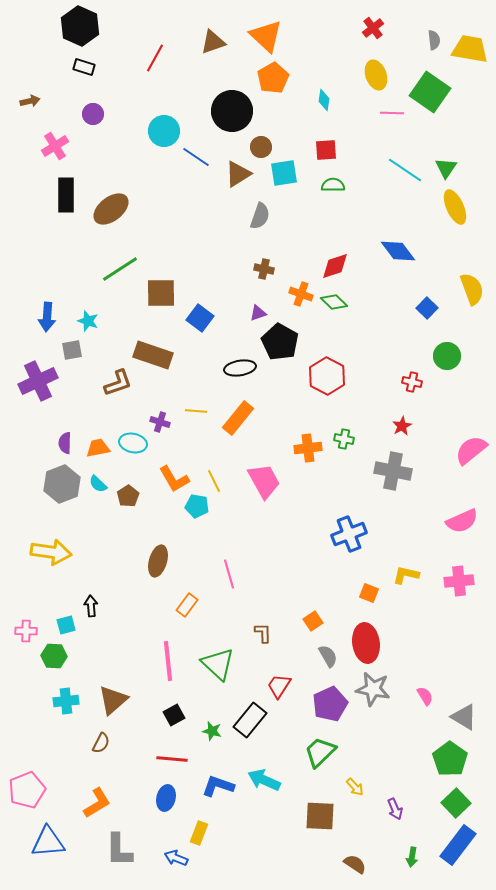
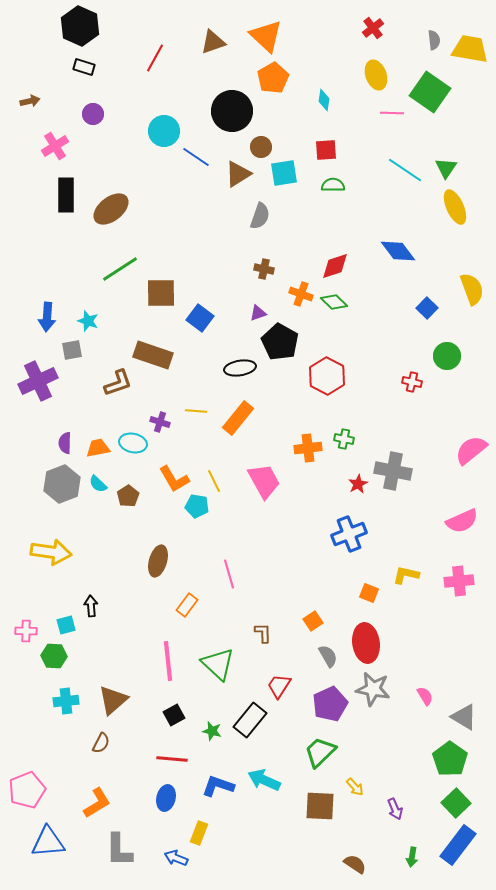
red star at (402, 426): moved 44 px left, 58 px down
brown square at (320, 816): moved 10 px up
